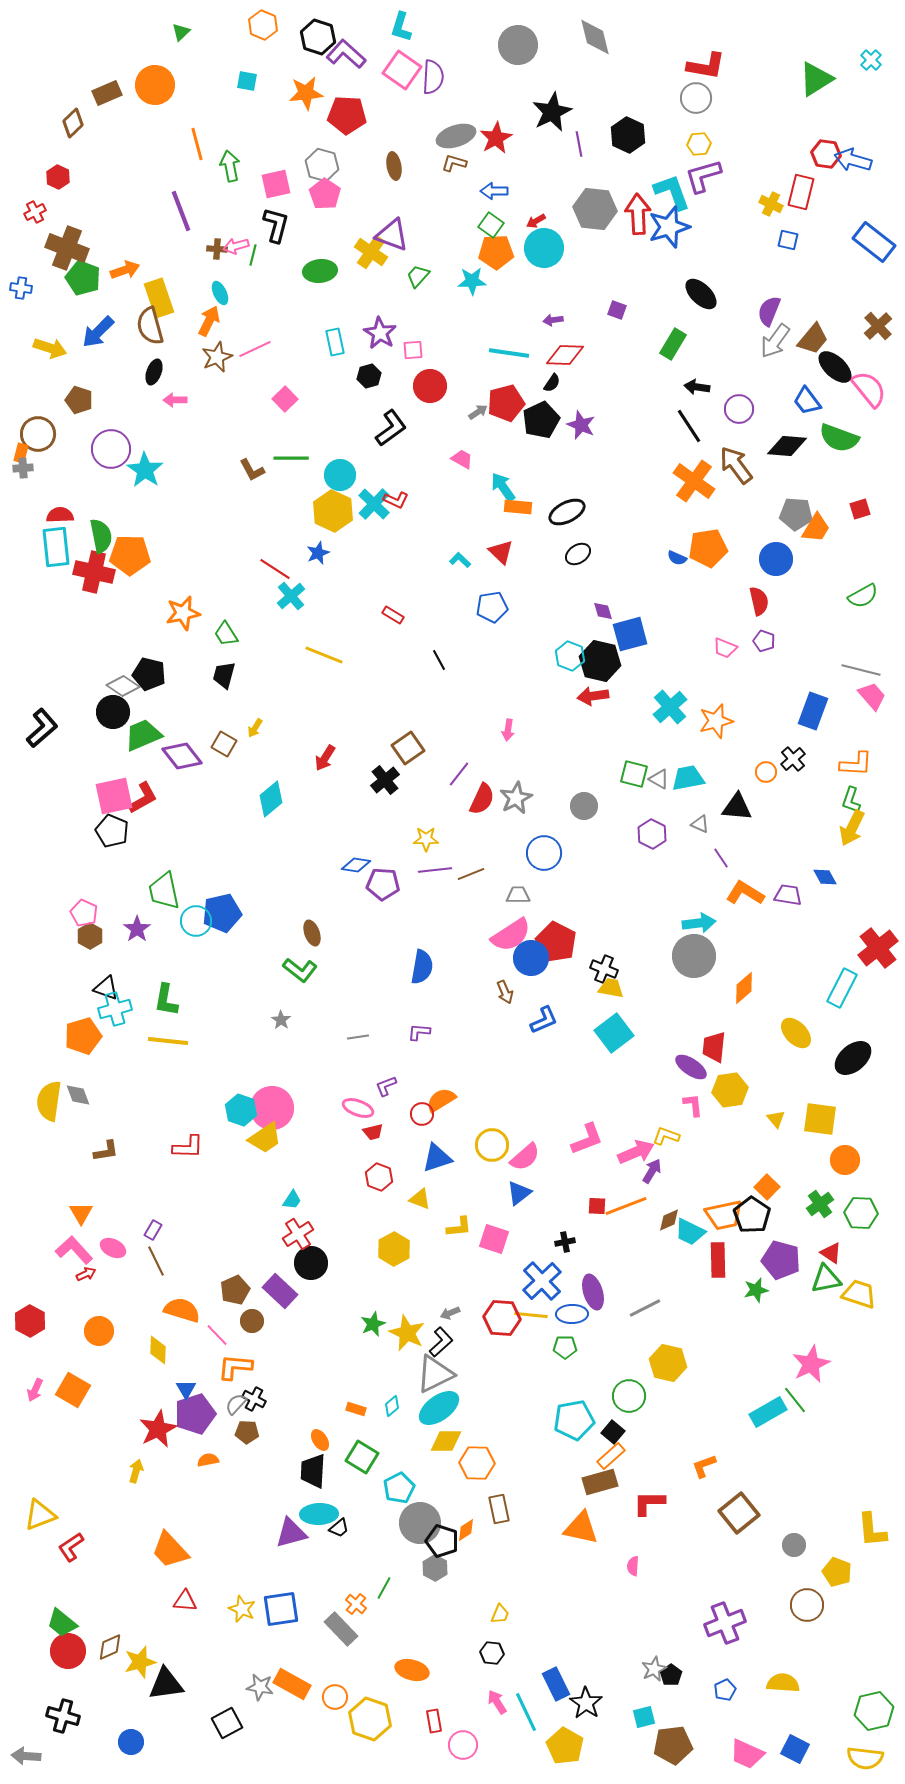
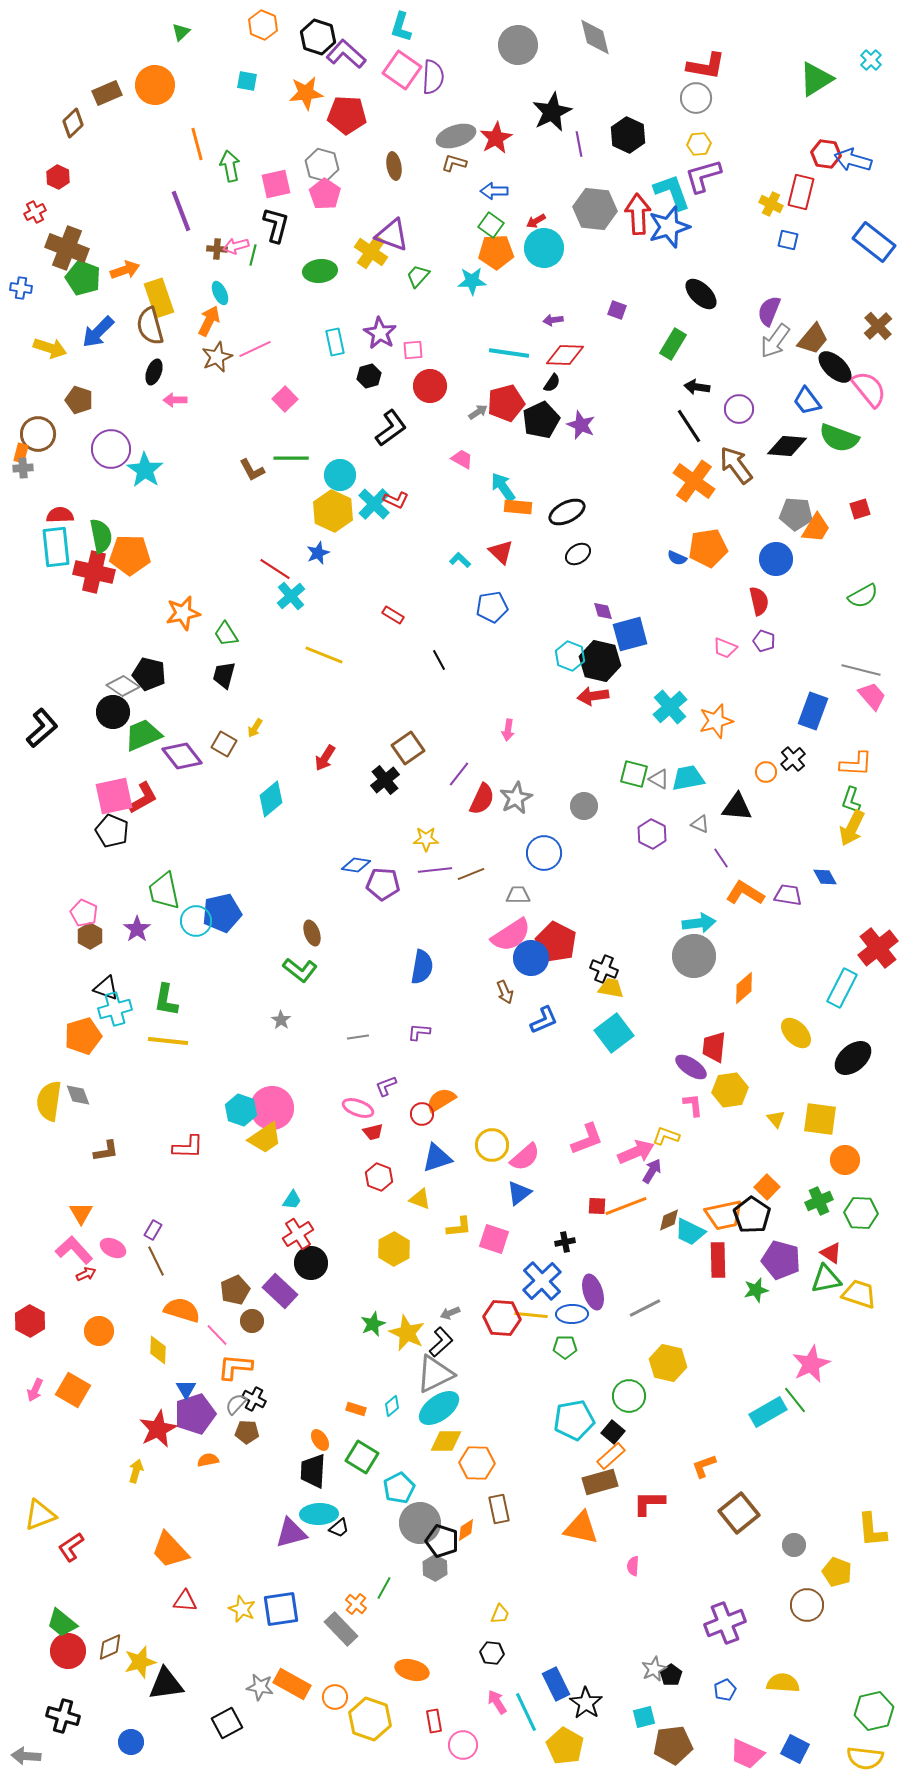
green cross at (820, 1204): moved 1 px left, 3 px up; rotated 12 degrees clockwise
